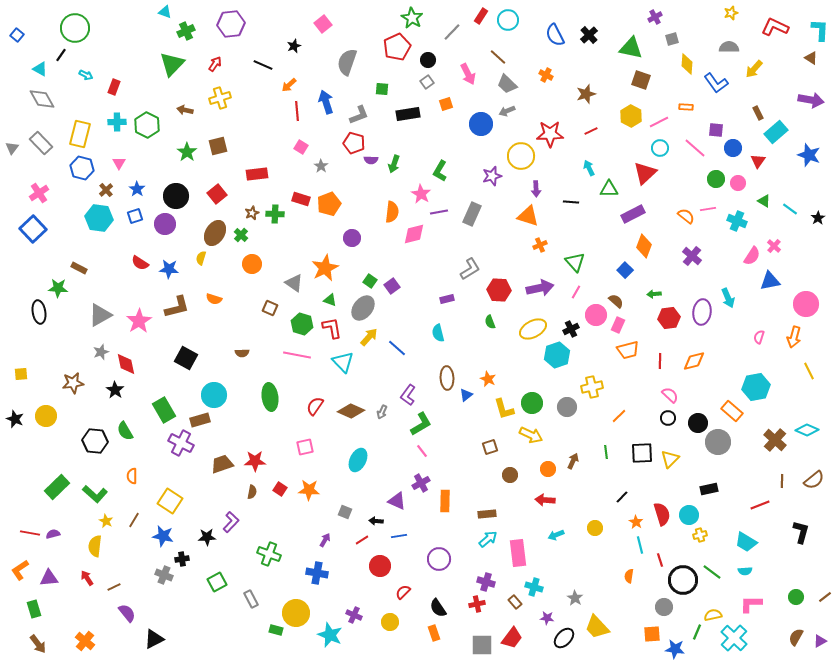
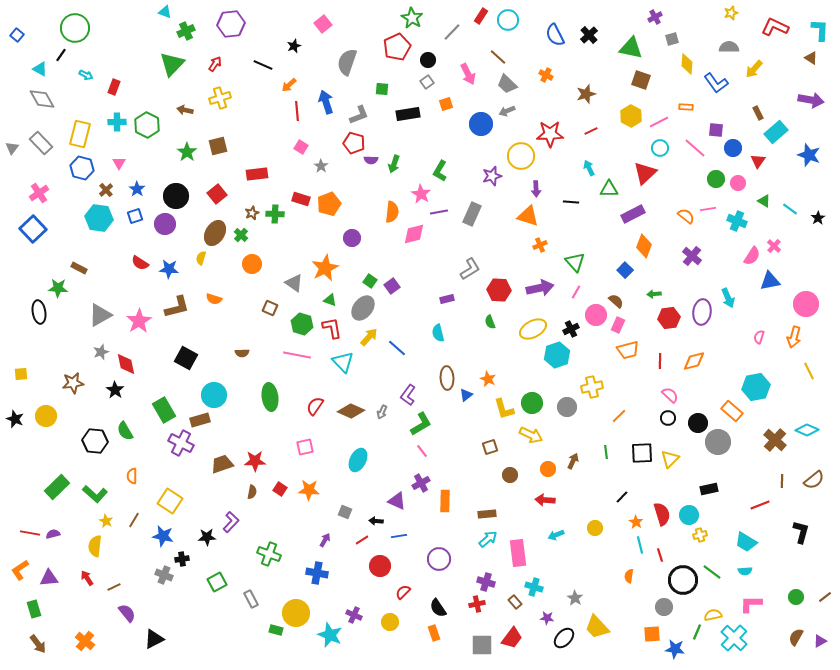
red line at (660, 560): moved 5 px up
